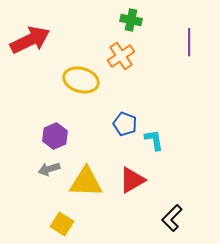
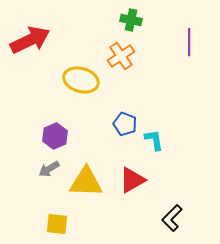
gray arrow: rotated 15 degrees counterclockwise
yellow square: moved 5 px left; rotated 25 degrees counterclockwise
